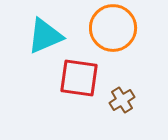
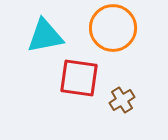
cyan triangle: rotated 12 degrees clockwise
